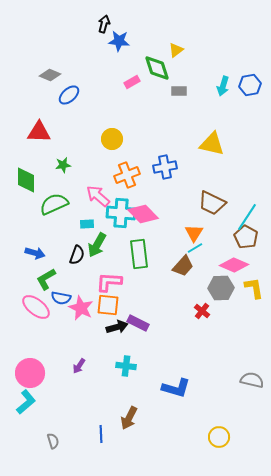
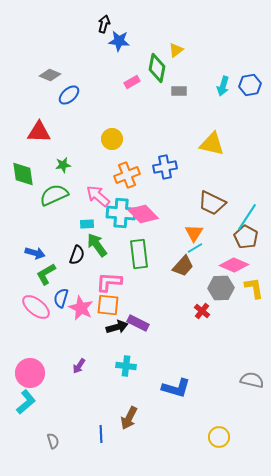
green diamond at (157, 68): rotated 28 degrees clockwise
green diamond at (26, 180): moved 3 px left, 6 px up; rotated 8 degrees counterclockwise
green semicircle at (54, 204): moved 9 px up
green arrow at (97, 245): rotated 115 degrees clockwise
green L-shape at (46, 279): moved 5 px up
blue semicircle at (61, 298): rotated 96 degrees clockwise
